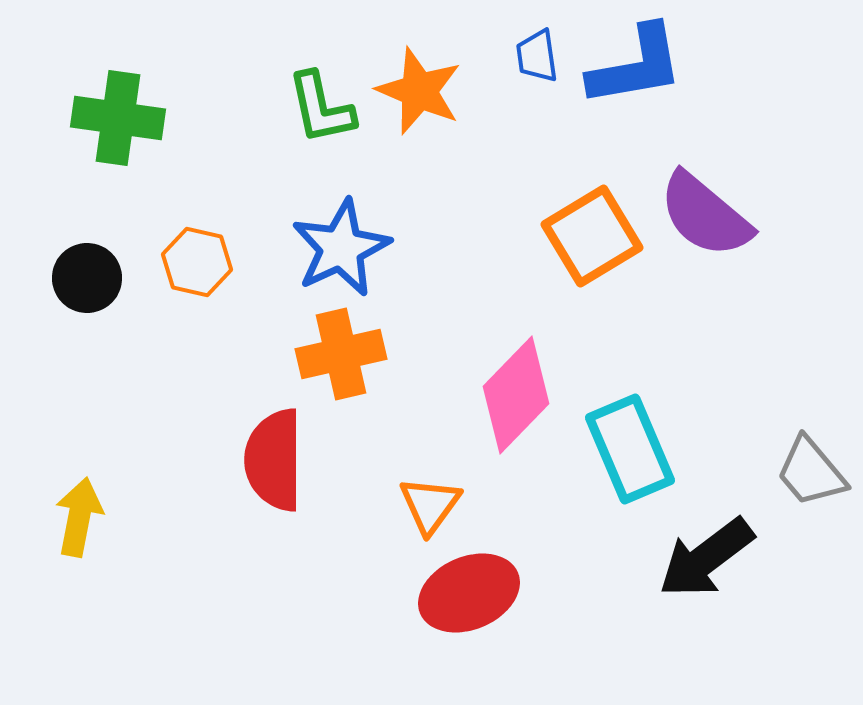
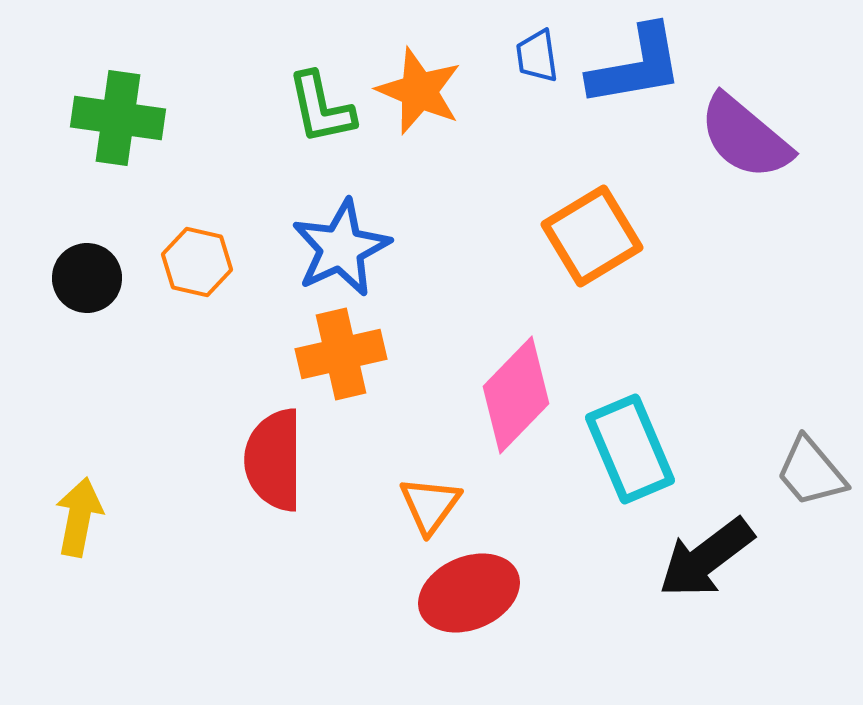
purple semicircle: moved 40 px right, 78 px up
